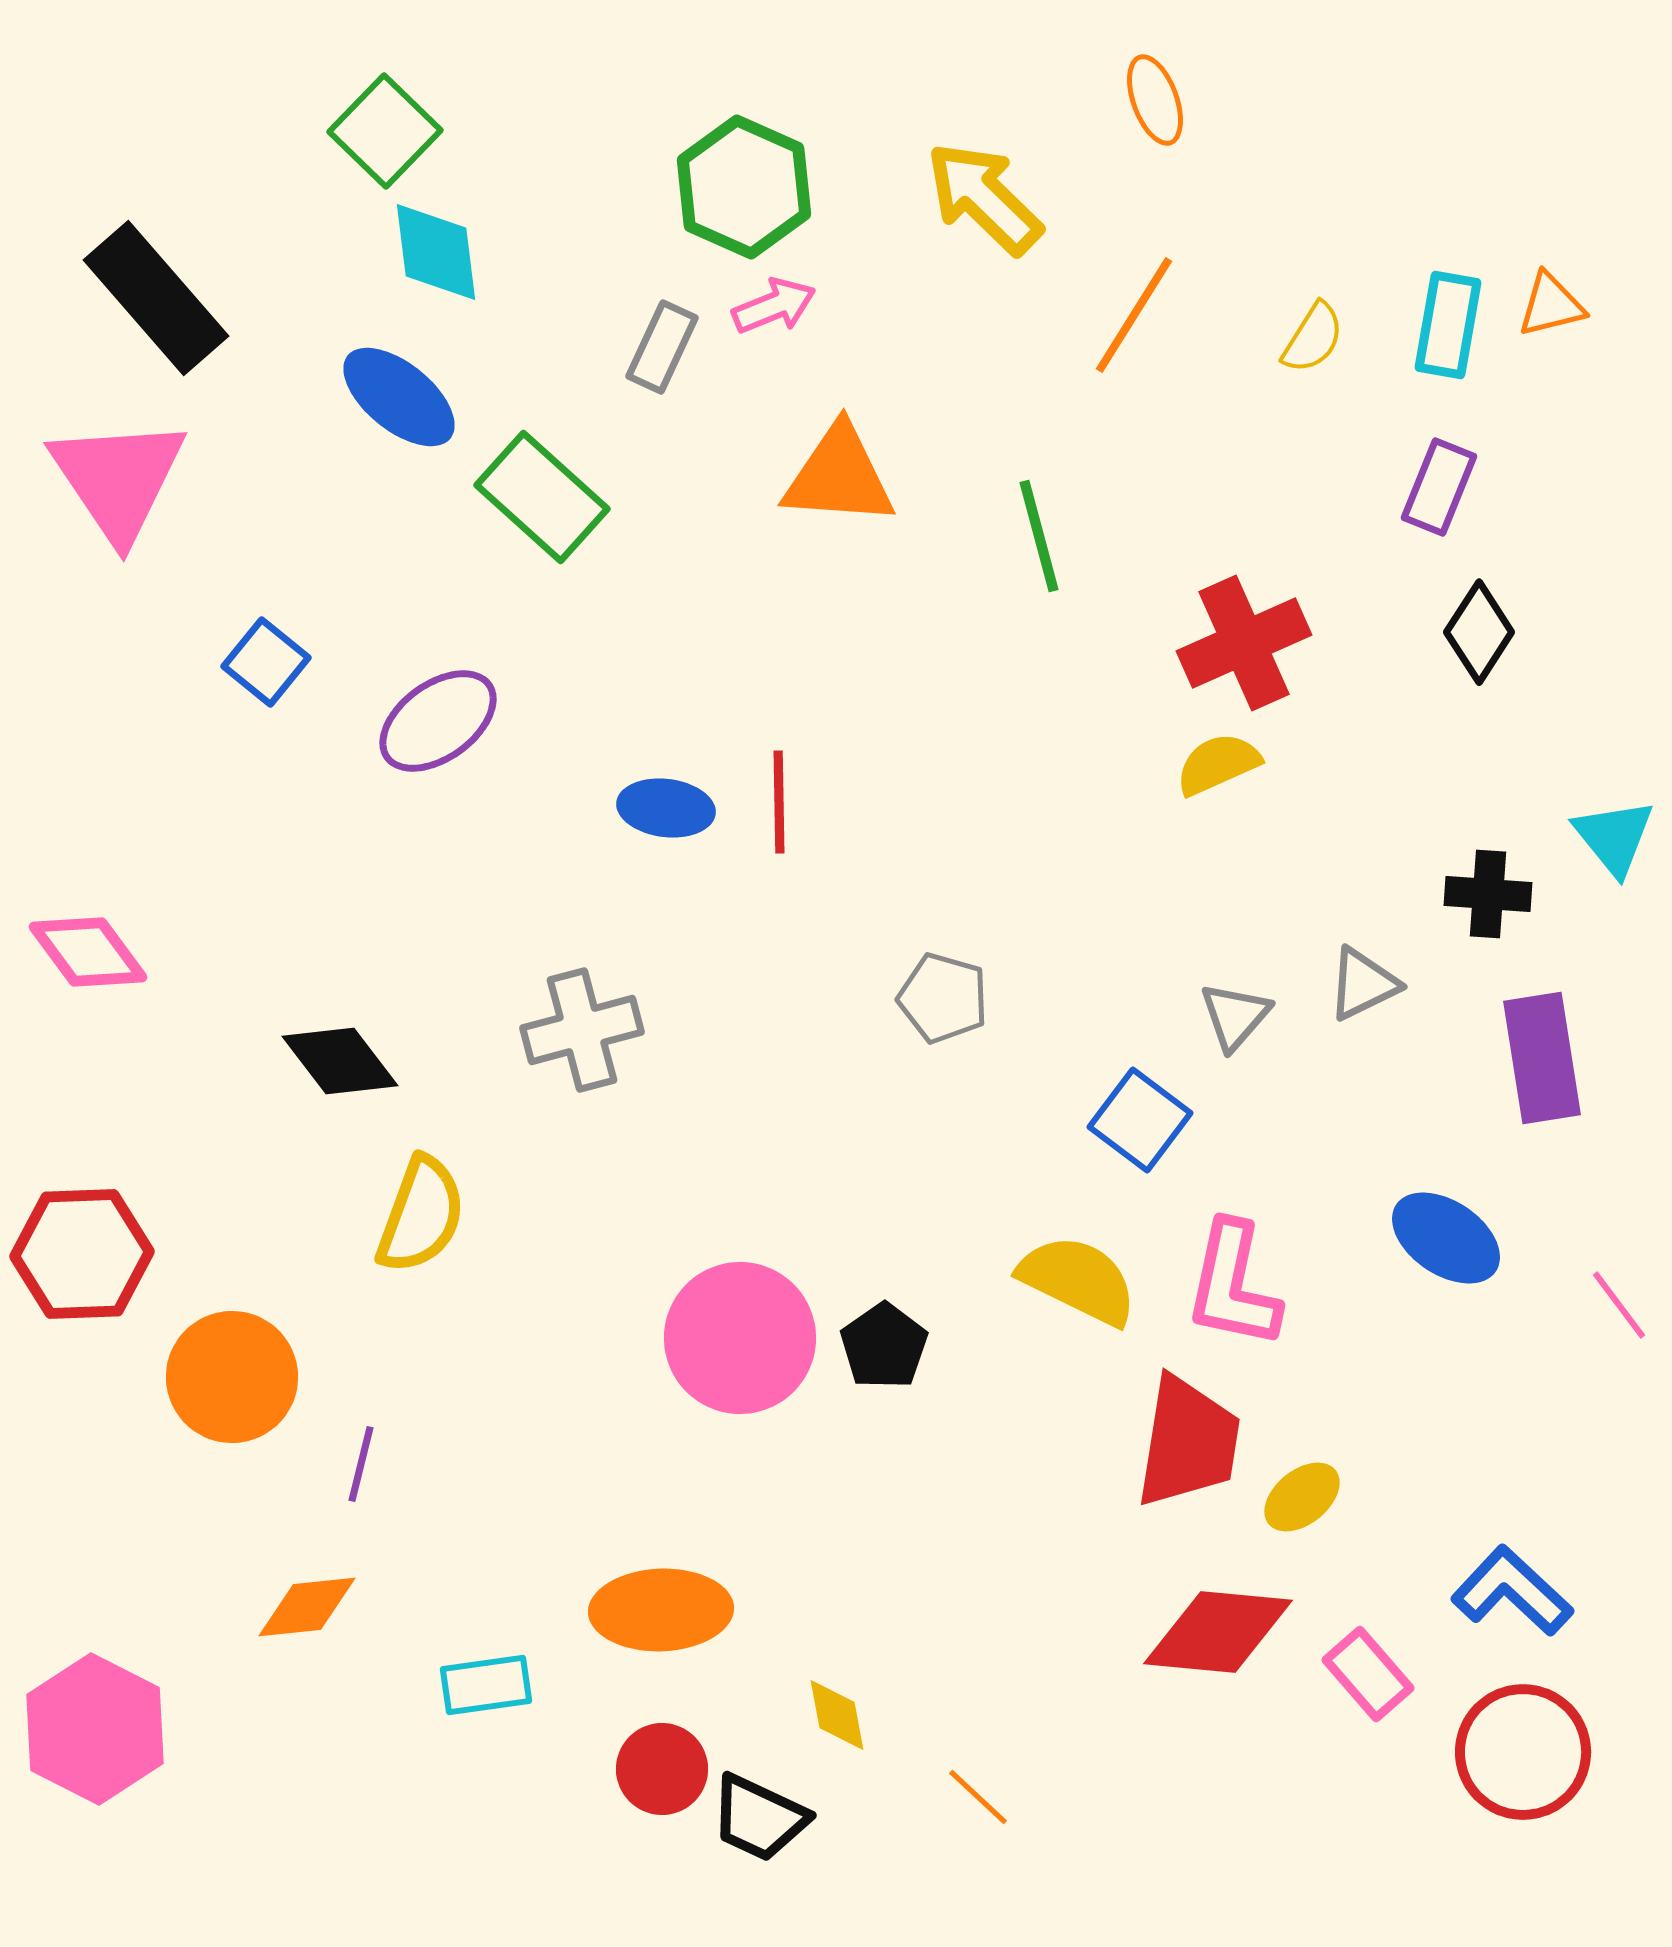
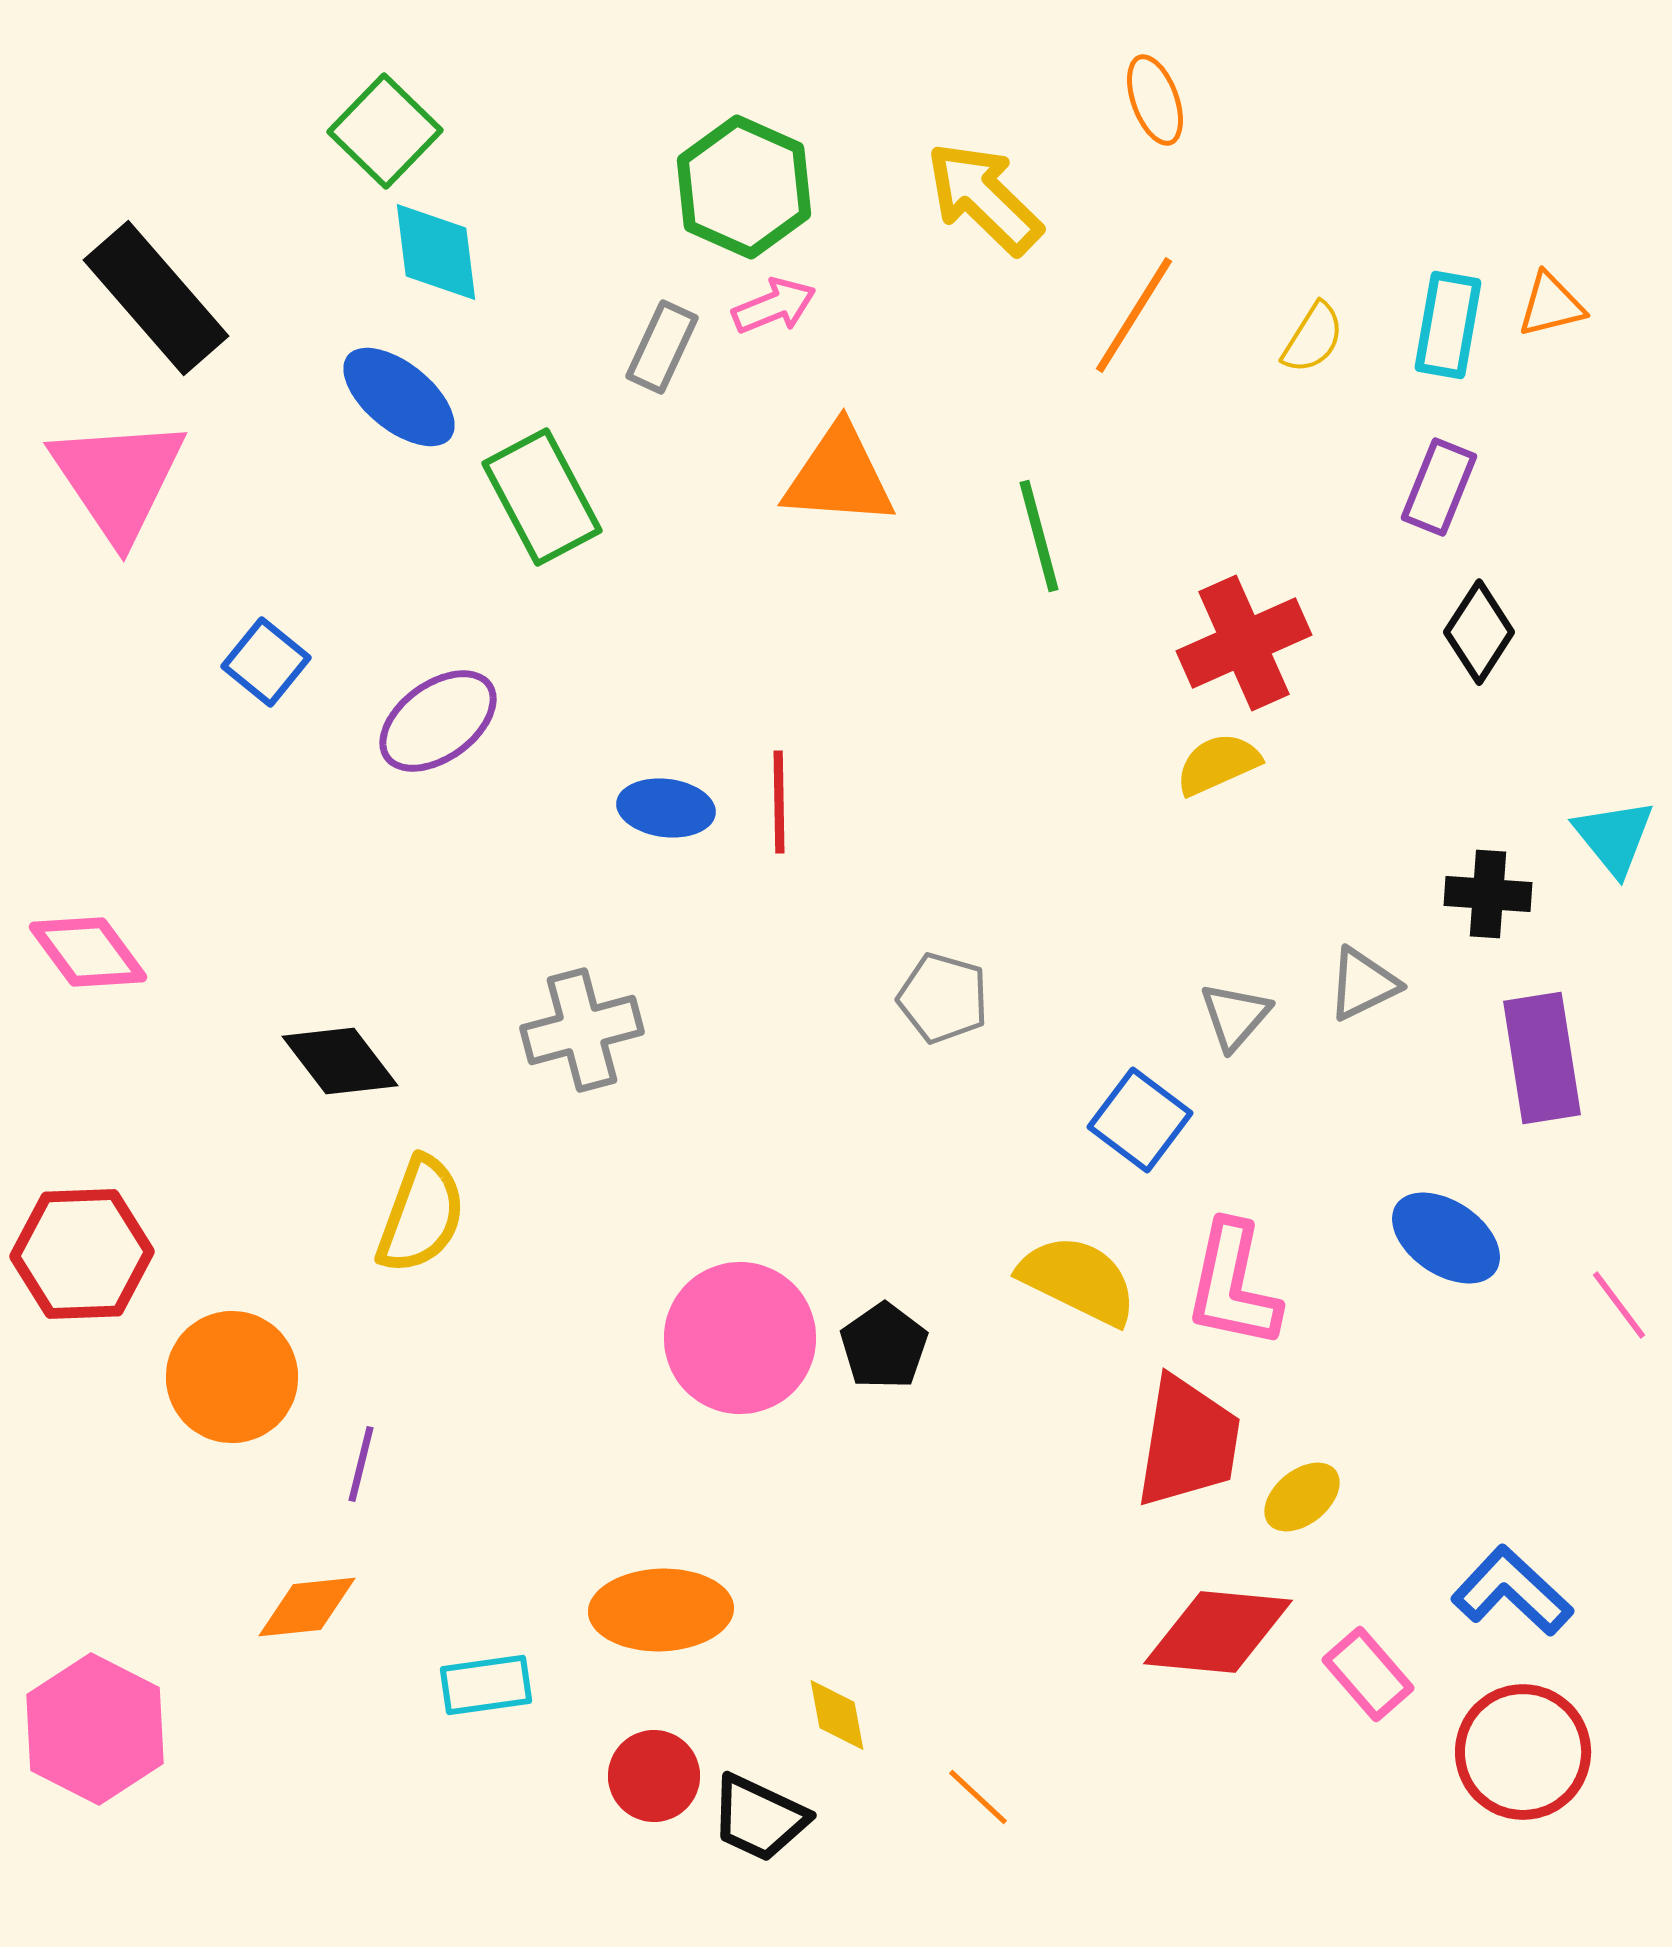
green rectangle at (542, 497): rotated 20 degrees clockwise
red circle at (662, 1769): moved 8 px left, 7 px down
